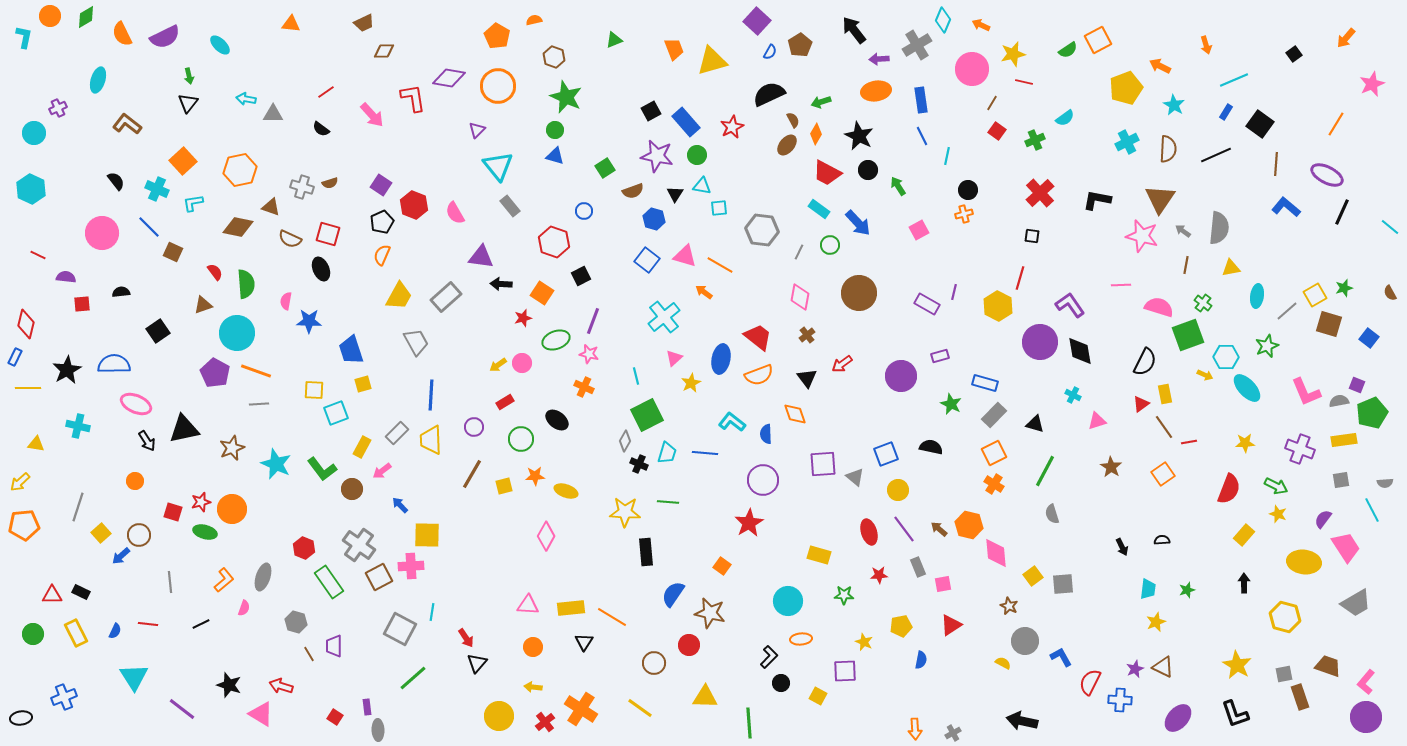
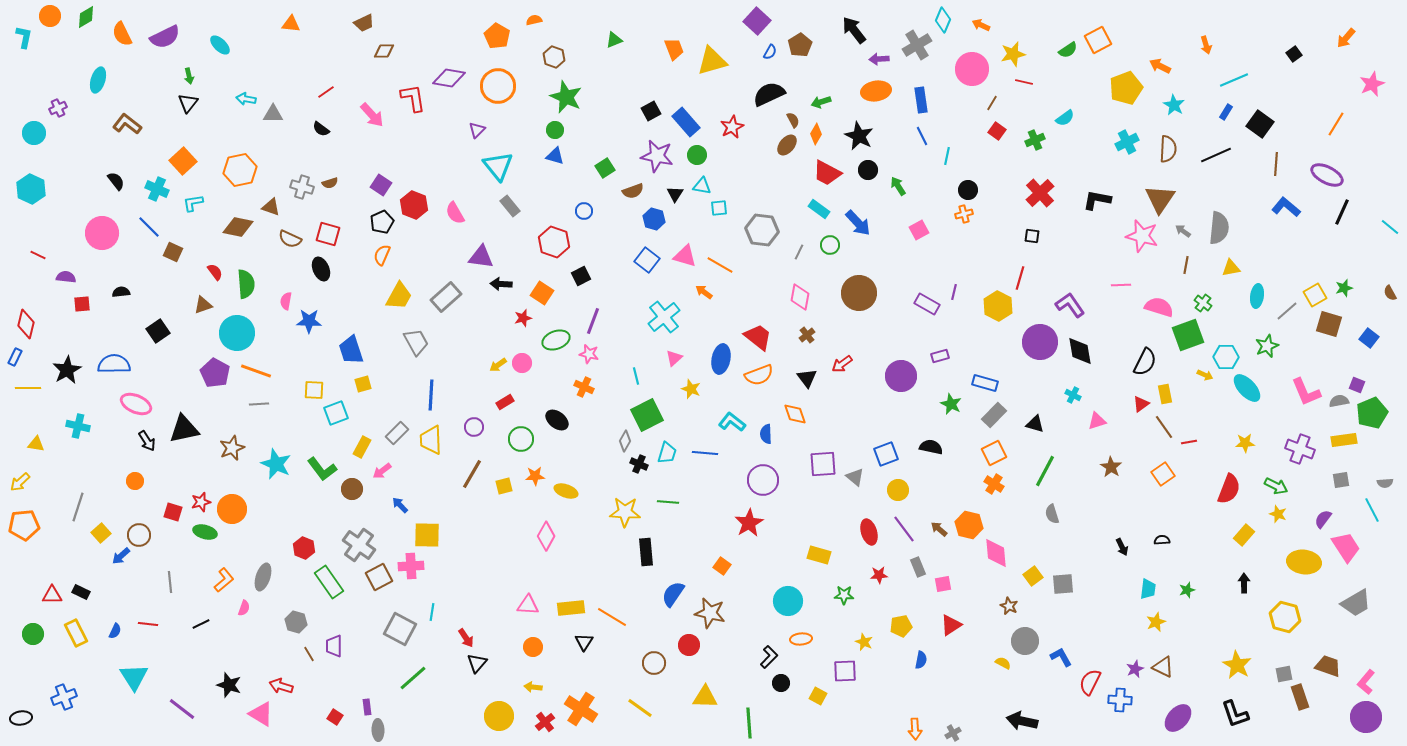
yellow star at (691, 383): moved 6 px down; rotated 24 degrees counterclockwise
